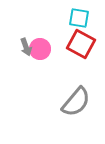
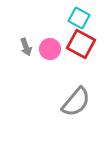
cyan square: rotated 20 degrees clockwise
pink circle: moved 10 px right
